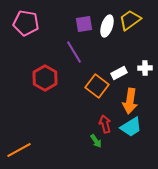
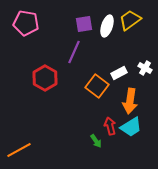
purple line: rotated 55 degrees clockwise
white cross: rotated 32 degrees clockwise
red arrow: moved 5 px right, 2 px down
